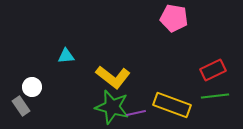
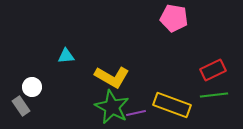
yellow L-shape: moved 1 px left; rotated 8 degrees counterclockwise
green line: moved 1 px left, 1 px up
green star: rotated 12 degrees clockwise
